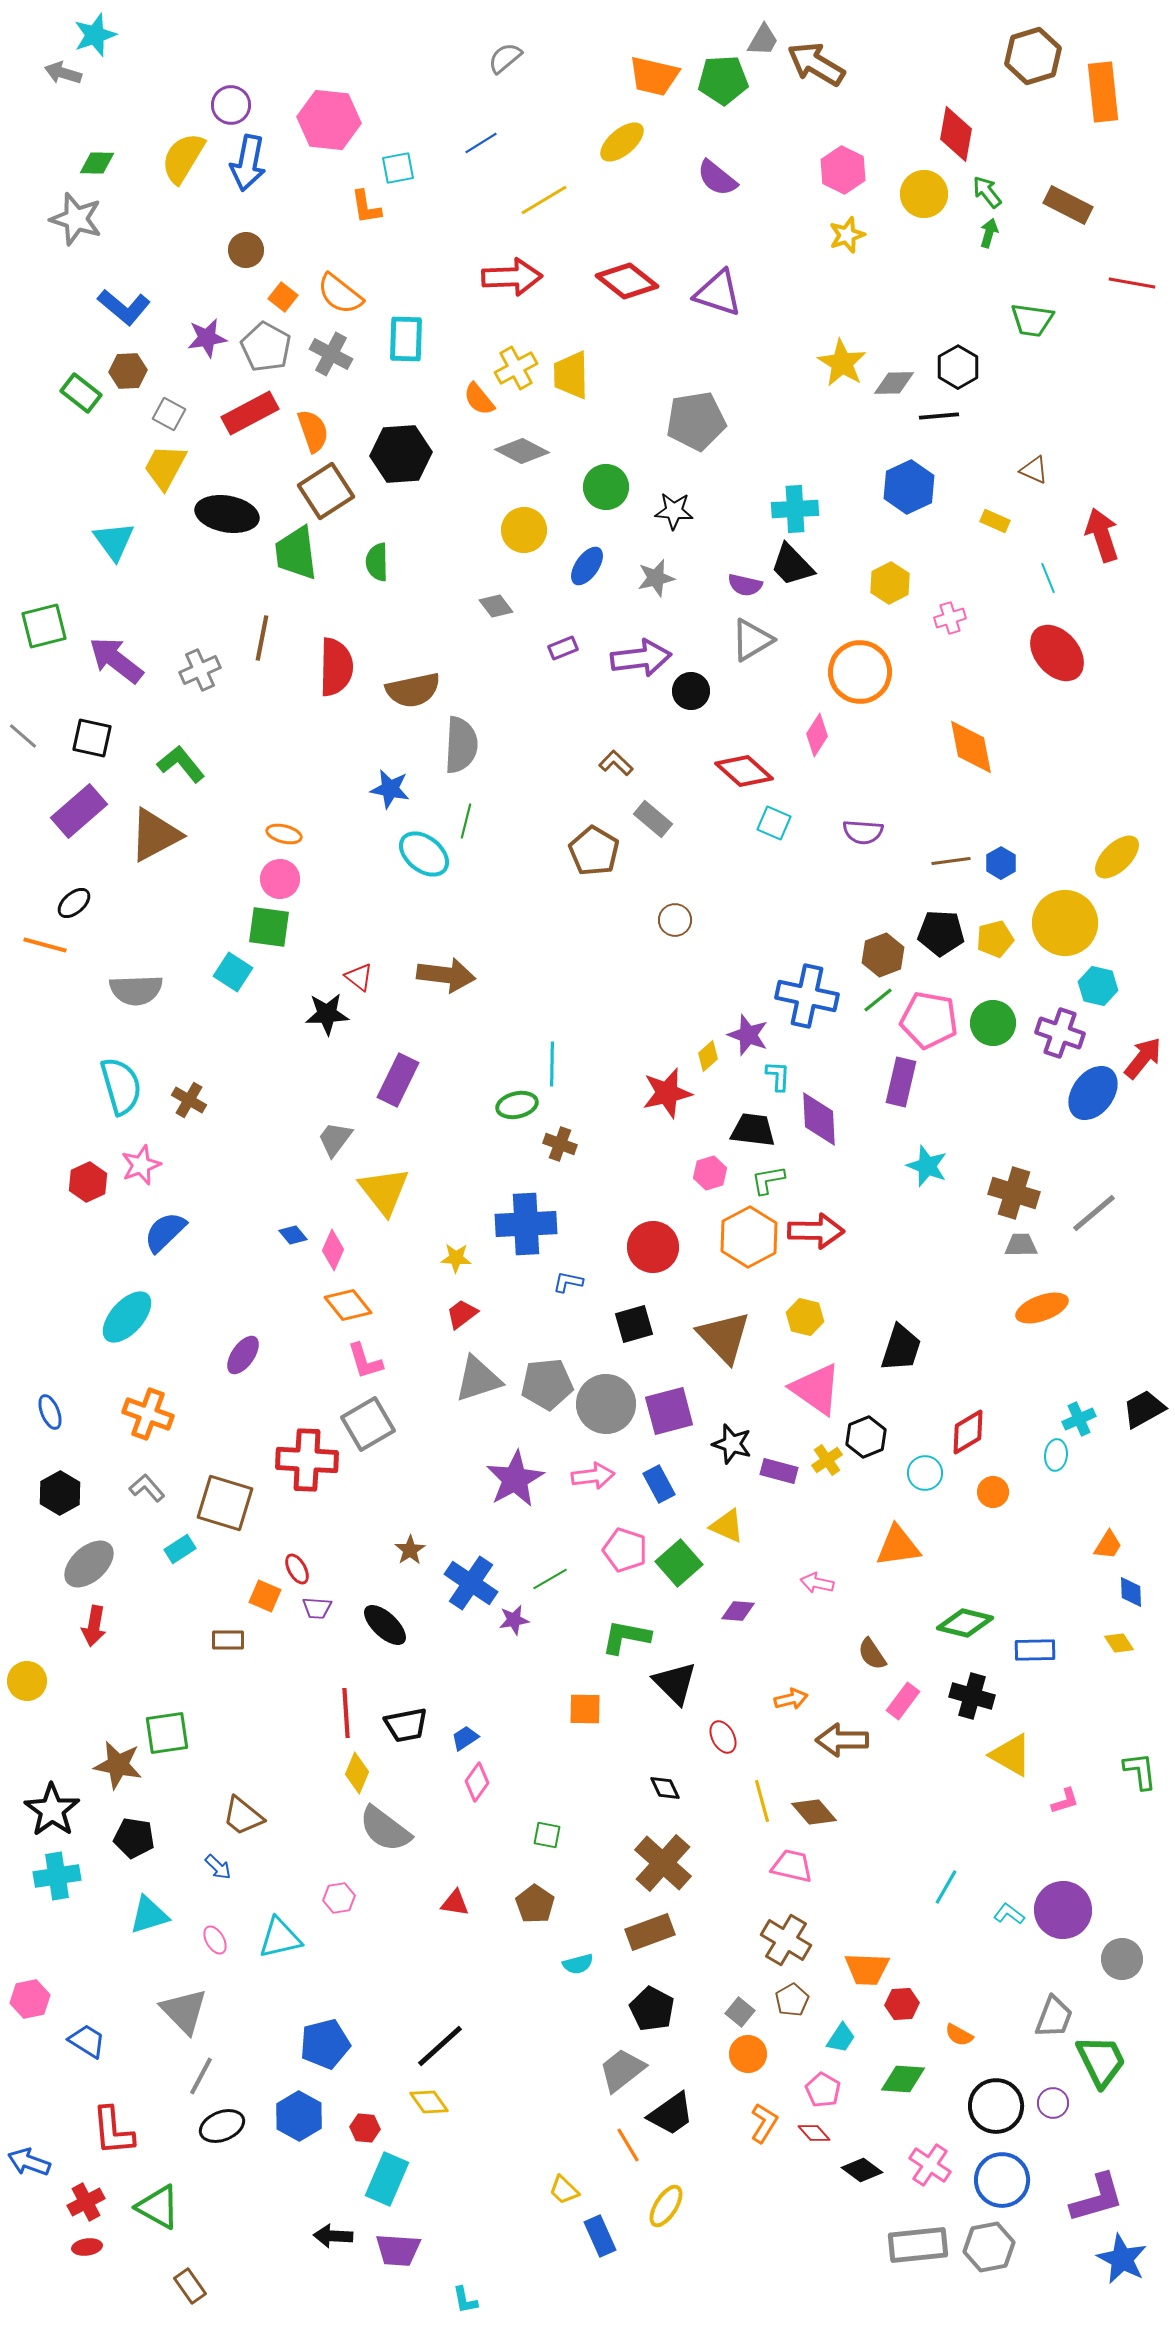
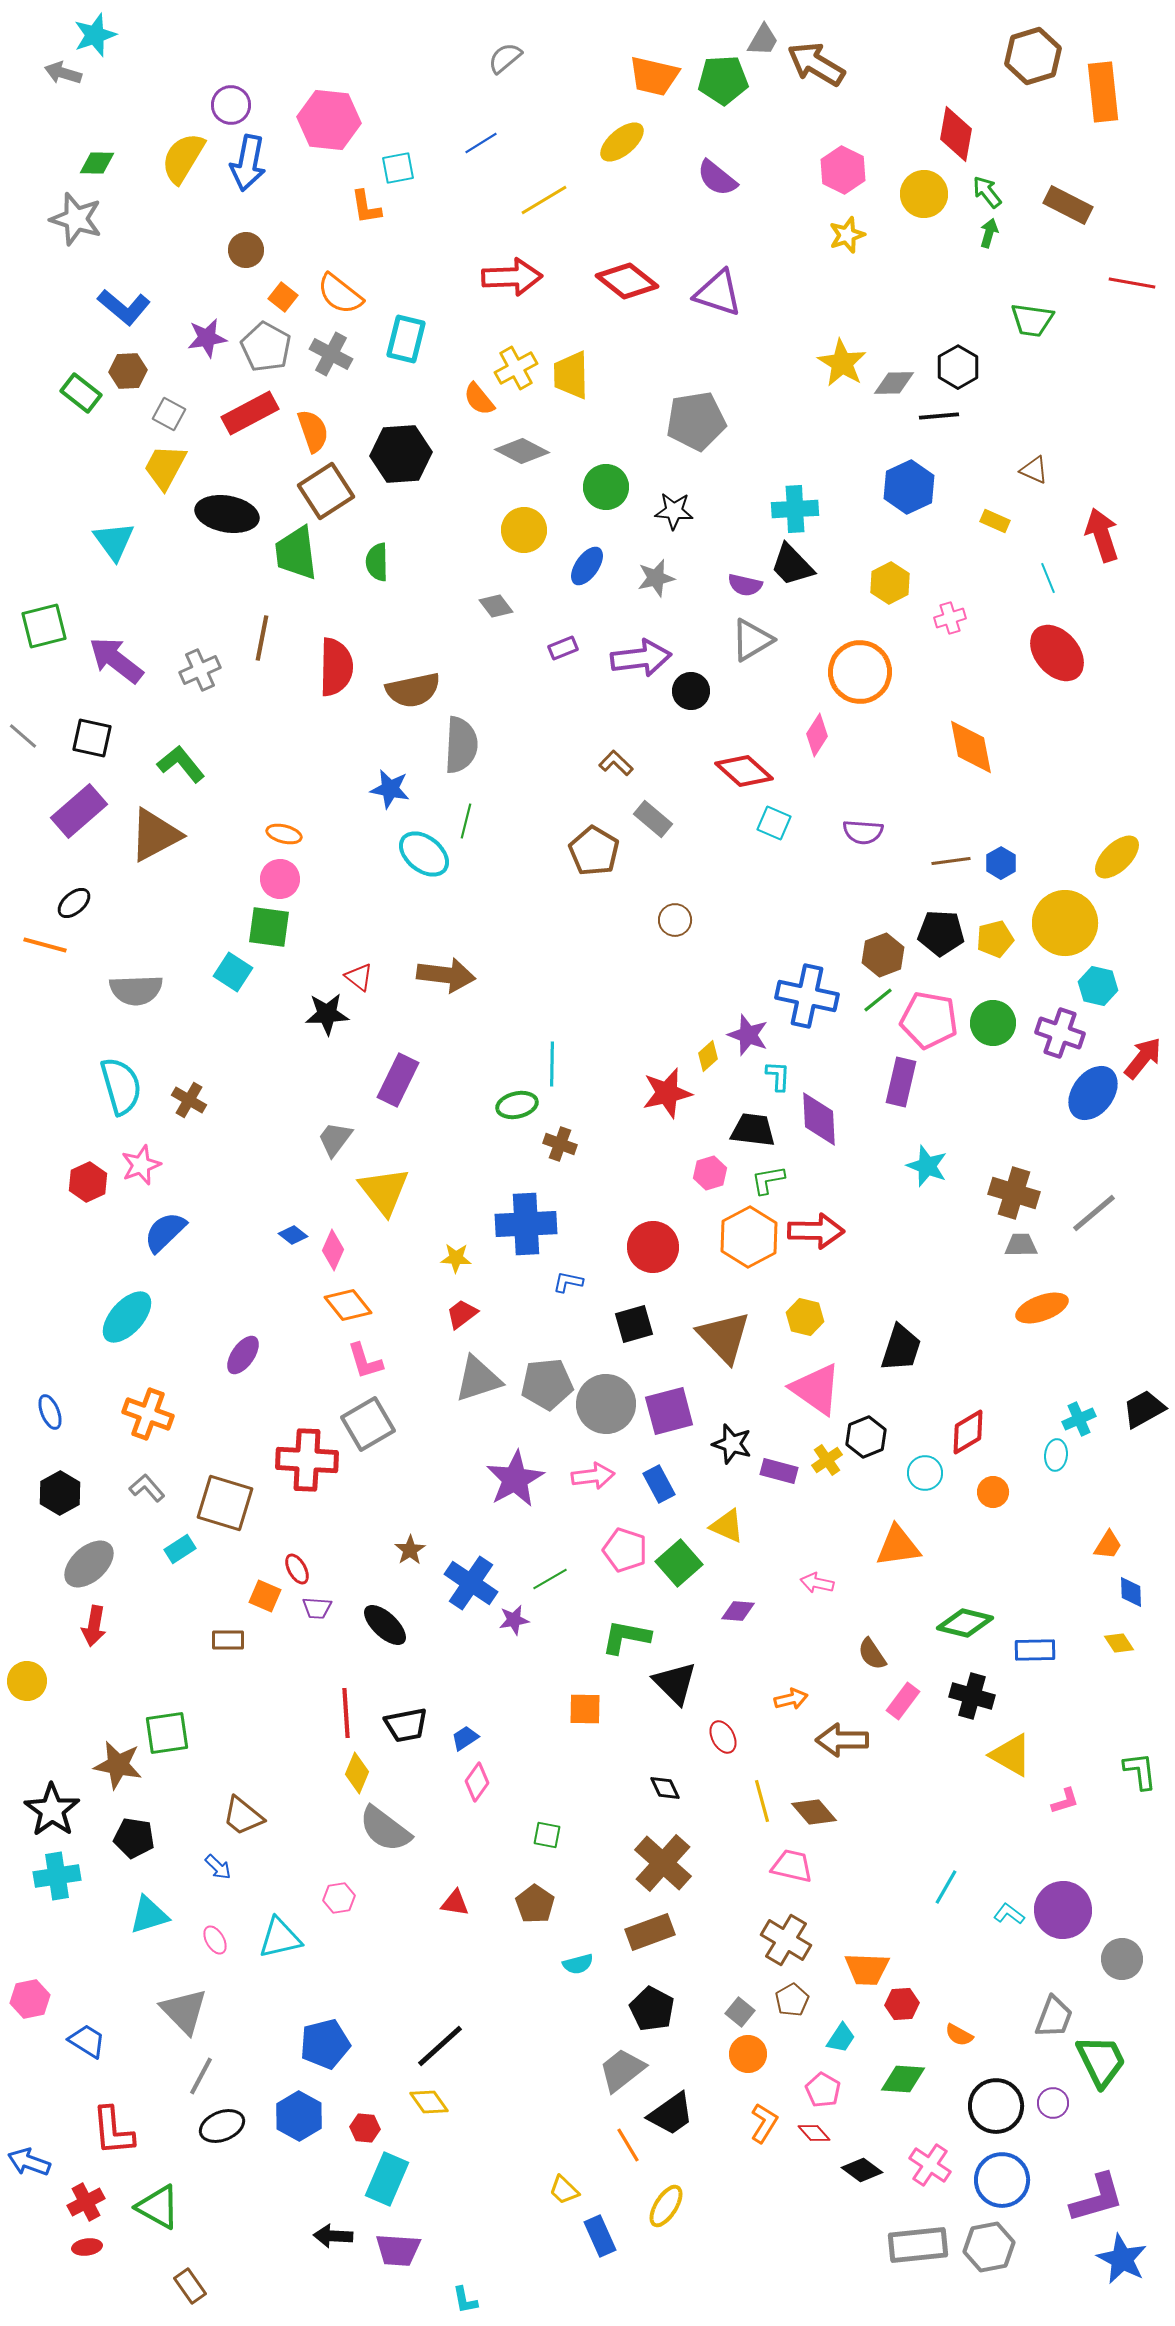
cyan rectangle at (406, 339): rotated 12 degrees clockwise
blue diamond at (293, 1235): rotated 12 degrees counterclockwise
